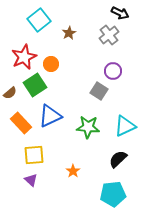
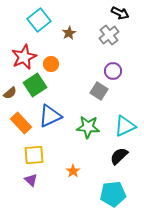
black semicircle: moved 1 px right, 3 px up
